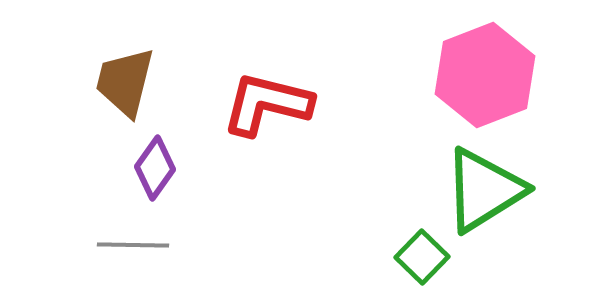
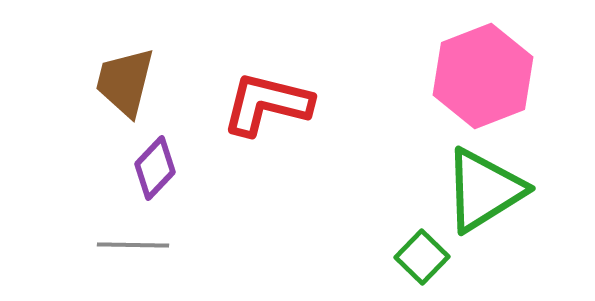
pink hexagon: moved 2 px left, 1 px down
purple diamond: rotated 8 degrees clockwise
